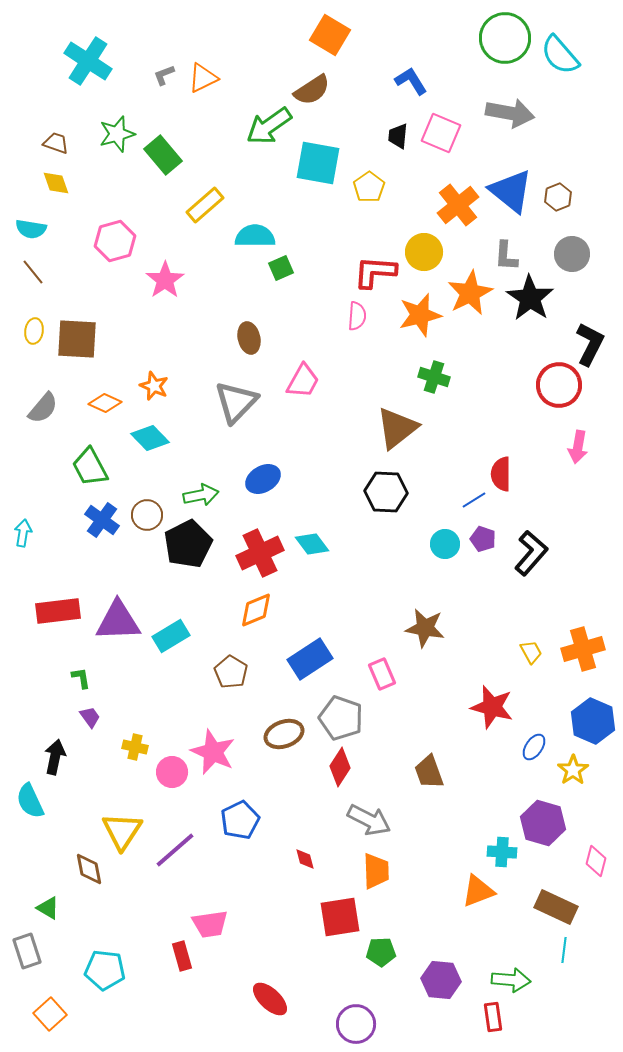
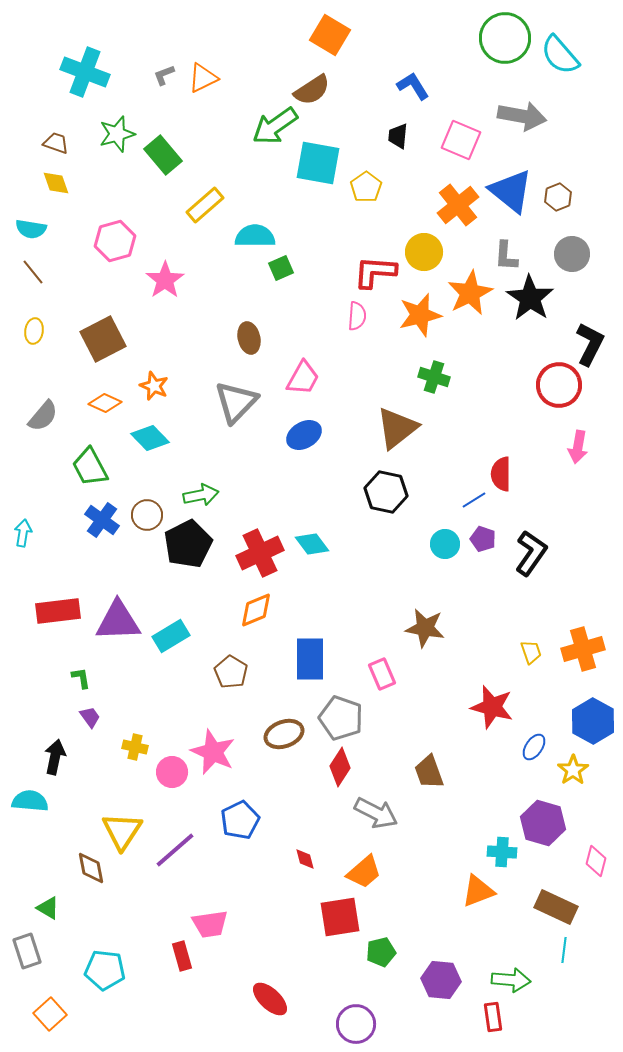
cyan cross at (88, 61): moved 3 px left, 11 px down; rotated 12 degrees counterclockwise
blue L-shape at (411, 81): moved 2 px right, 5 px down
gray arrow at (510, 113): moved 12 px right, 3 px down
green arrow at (269, 126): moved 6 px right
pink square at (441, 133): moved 20 px right, 7 px down
yellow pentagon at (369, 187): moved 3 px left
brown square at (77, 339): moved 26 px right; rotated 30 degrees counterclockwise
pink trapezoid at (303, 381): moved 3 px up
gray semicircle at (43, 408): moved 8 px down
blue ellipse at (263, 479): moved 41 px right, 44 px up
black hexagon at (386, 492): rotated 9 degrees clockwise
black L-shape at (531, 553): rotated 6 degrees counterclockwise
yellow trapezoid at (531, 652): rotated 10 degrees clockwise
blue rectangle at (310, 659): rotated 57 degrees counterclockwise
blue hexagon at (593, 721): rotated 6 degrees clockwise
cyan semicircle at (30, 801): rotated 120 degrees clockwise
gray arrow at (369, 820): moved 7 px right, 7 px up
brown diamond at (89, 869): moved 2 px right, 1 px up
orange trapezoid at (376, 871): moved 12 px left, 1 px down; rotated 51 degrees clockwise
green pentagon at (381, 952): rotated 12 degrees counterclockwise
